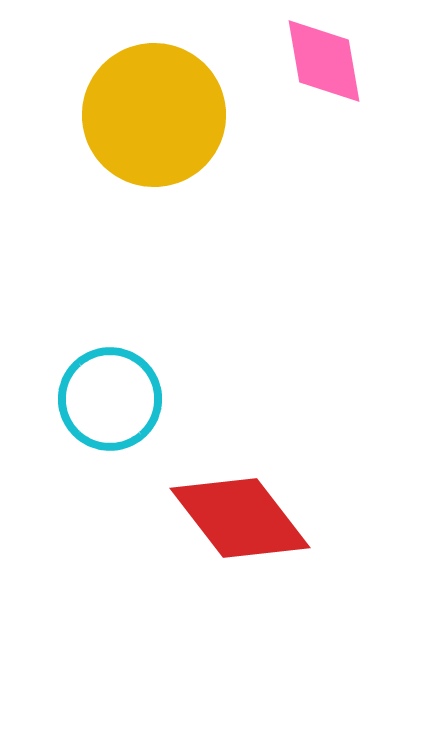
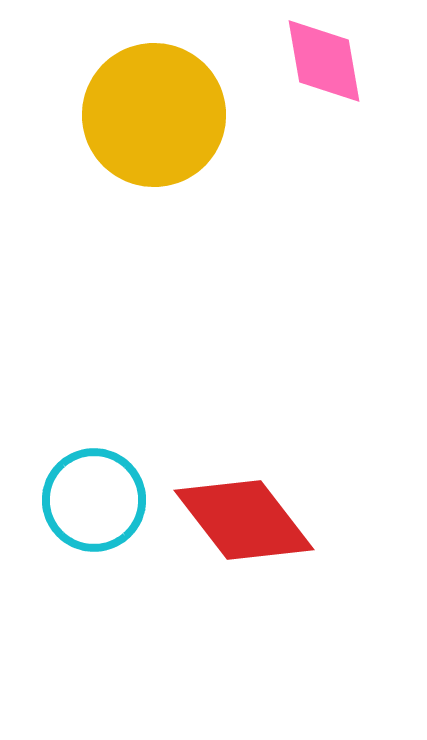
cyan circle: moved 16 px left, 101 px down
red diamond: moved 4 px right, 2 px down
